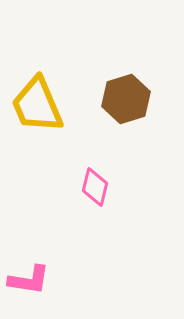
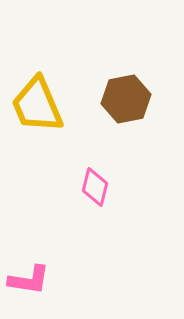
brown hexagon: rotated 6 degrees clockwise
